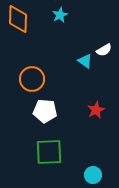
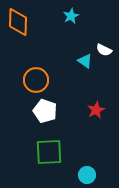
cyan star: moved 11 px right, 1 px down
orange diamond: moved 3 px down
white semicircle: rotated 56 degrees clockwise
orange circle: moved 4 px right, 1 px down
white pentagon: rotated 15 degrees clockwise
cyan circle: moved 6 px left
